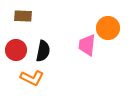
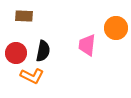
brown rectangle: moved 1 px right
orange circle: moved 8 px right
red circle: moved 3 px down
orange L-shape: moved 2 px up
